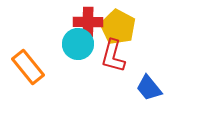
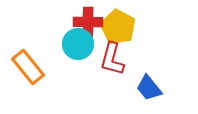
red L-shape: moved 1 px left, 3 px down
